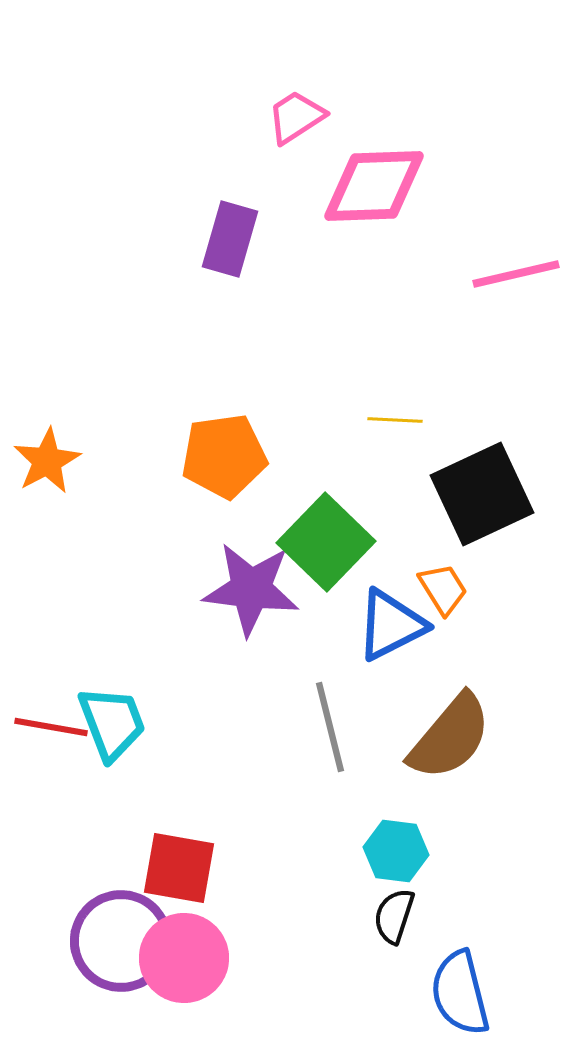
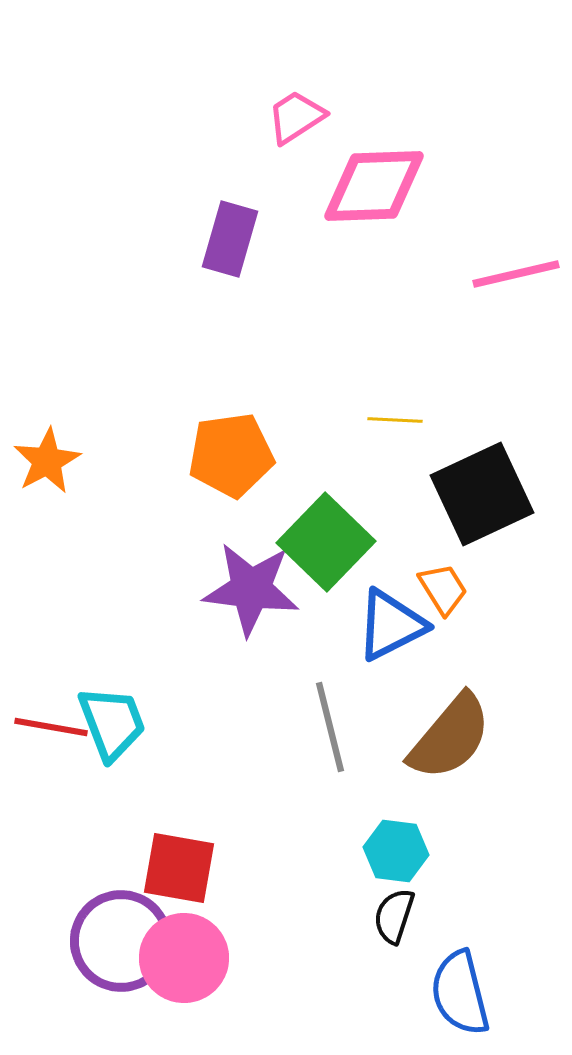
orange pentagon: moved 7 px right, 1 px up
